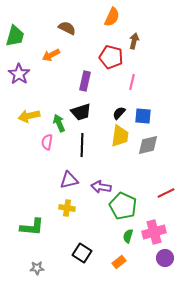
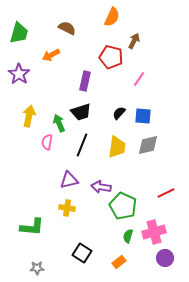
green trapezoid: moved 4 px right, 3 px up
brown arrow: rotated 14 degrees clockwise
pink line: moved 7 px right, 3 px up; rotated 21 degrees clockwise
yellow arrow: rotated 115 degrees clockwise
yellow trapezoid: moved 3 px left, 11 px down
black line: rotated 20 degrees clockwise
